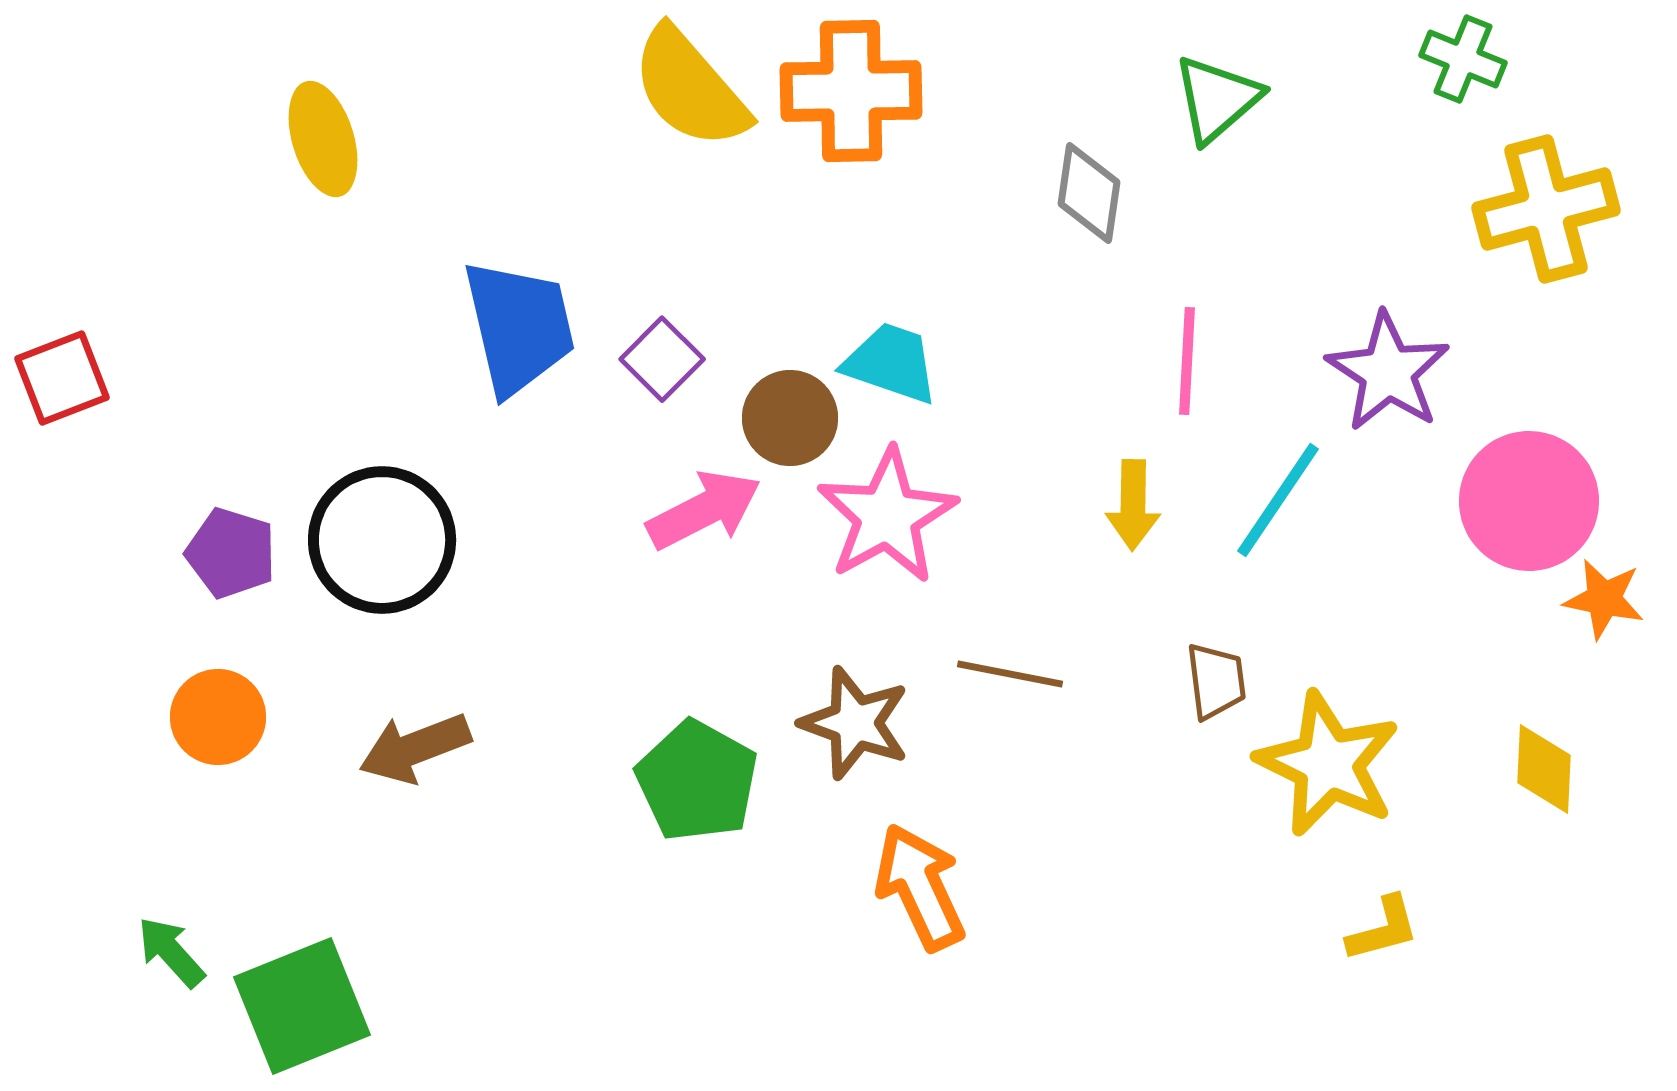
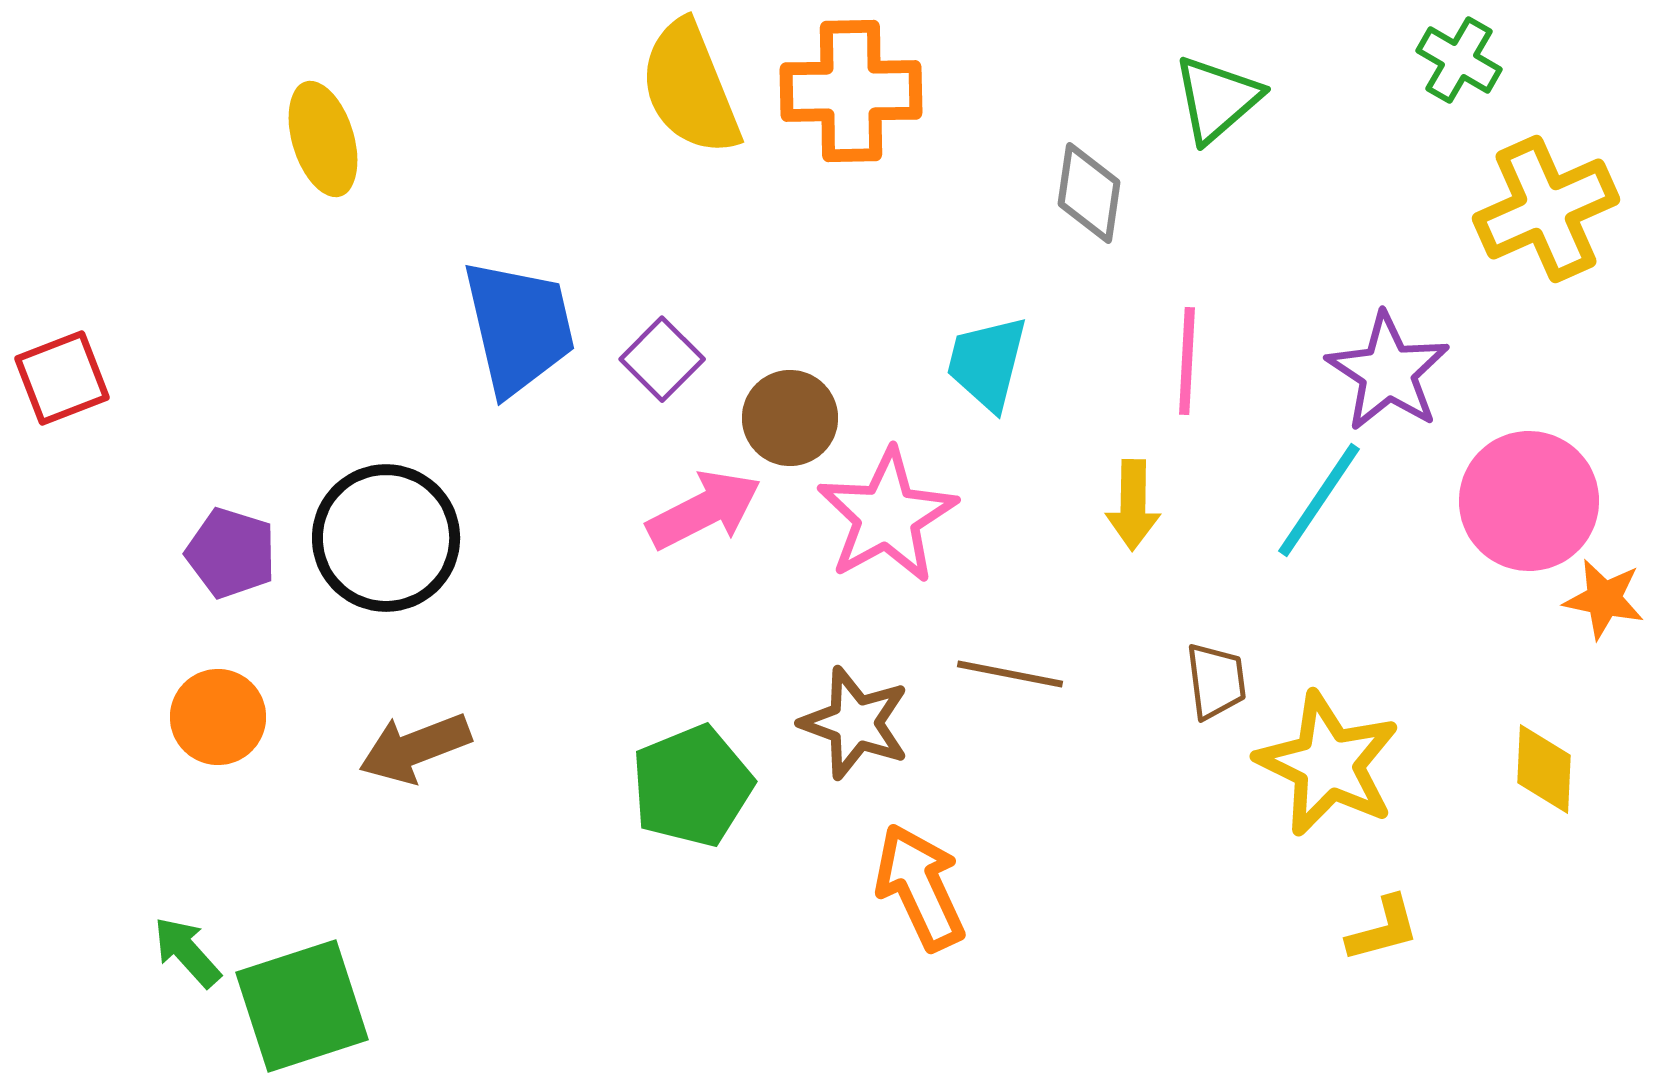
green cross: moved 4 px left, 1 px down; rotated 8 degrees clockwise
yellow semicircle: rotated 19 degrees clockwise
yellow cross: rotated 9 degrees counterclockwise
cyan trapezoid: moved 96 px right; rotated 95 degrees counterclockwise
cyan line: moved 41 px right
black circle: moved 4 px right, 2 px up
green pentagon: moved 5 px left, 5 px down; rotated 21 degrees clockwise
green arrow: moved 16 px right
green square: rotated 4 degrees clockwise
